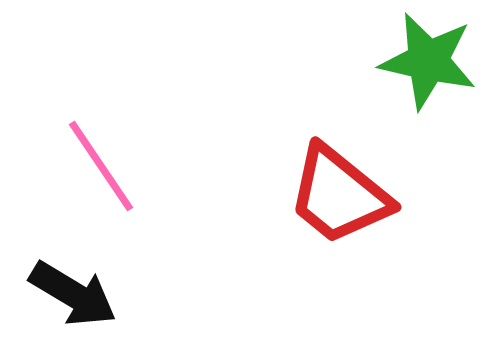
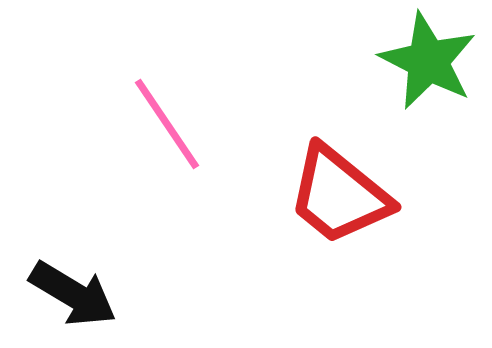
green star: rotated 14 degrees clockwise
pink line: moved 66 px right, 42 px up
